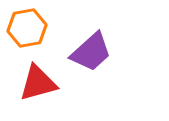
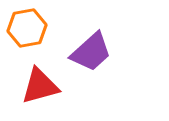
red triangle: moved 2 px right, 3 px down
